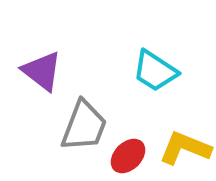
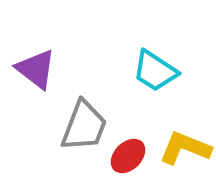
purple triangle: moved 6 px left, 2 px up
